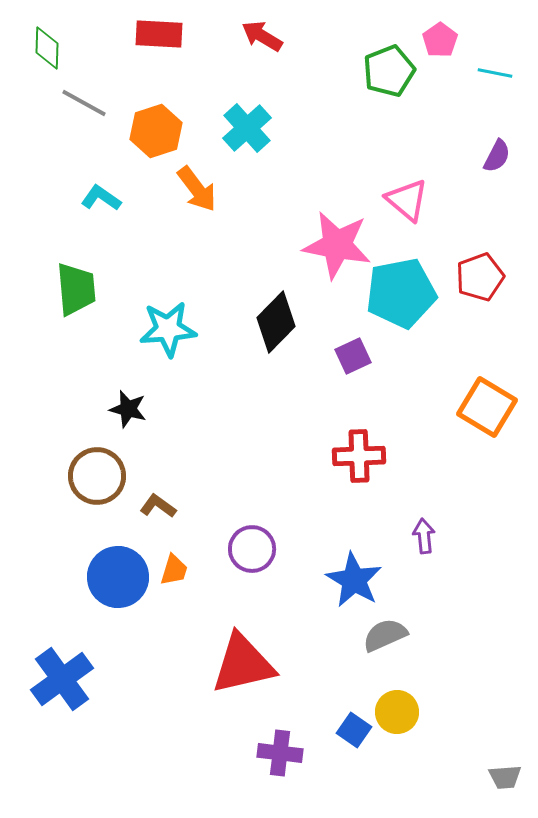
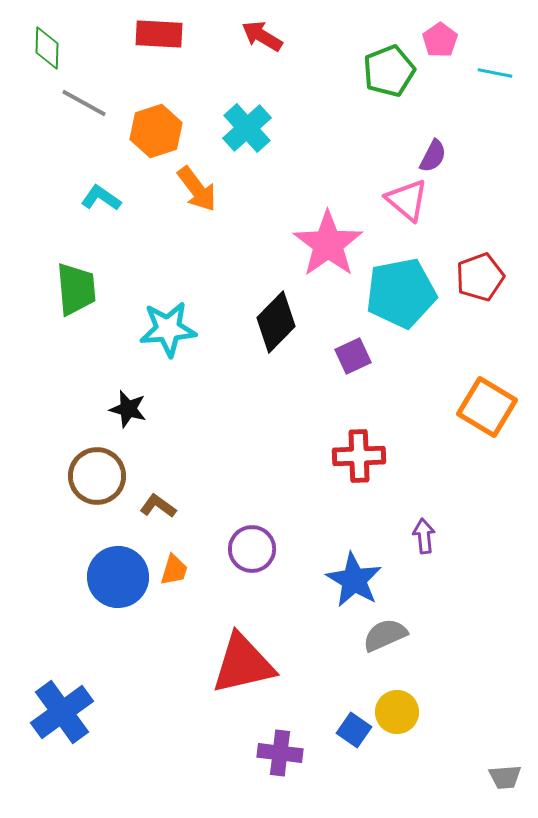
purple semicircle: moved 64 px left
pink star: moved 9 px left, 1 px up; rotated 26 degrees clockwise
blue cross: moved 33 px down
